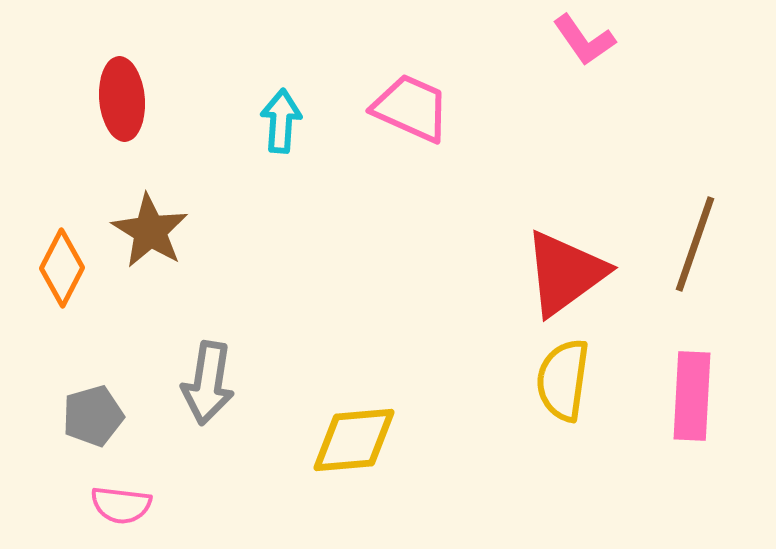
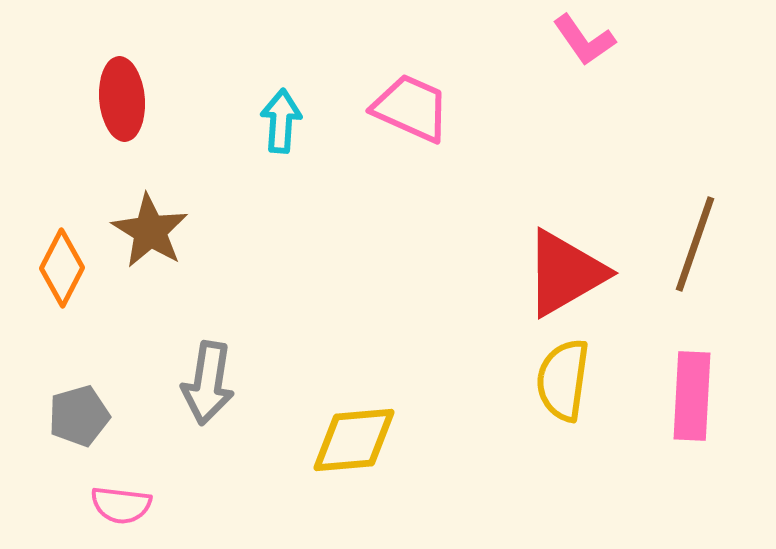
red triangle: rotated 6 degrees clockwise
gray pentagon: moved 14 px left
